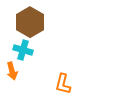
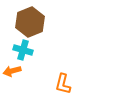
brown hexagon: rotated 8 degrees clockwise
orange arrow: rotated 90 degrees clockwise
